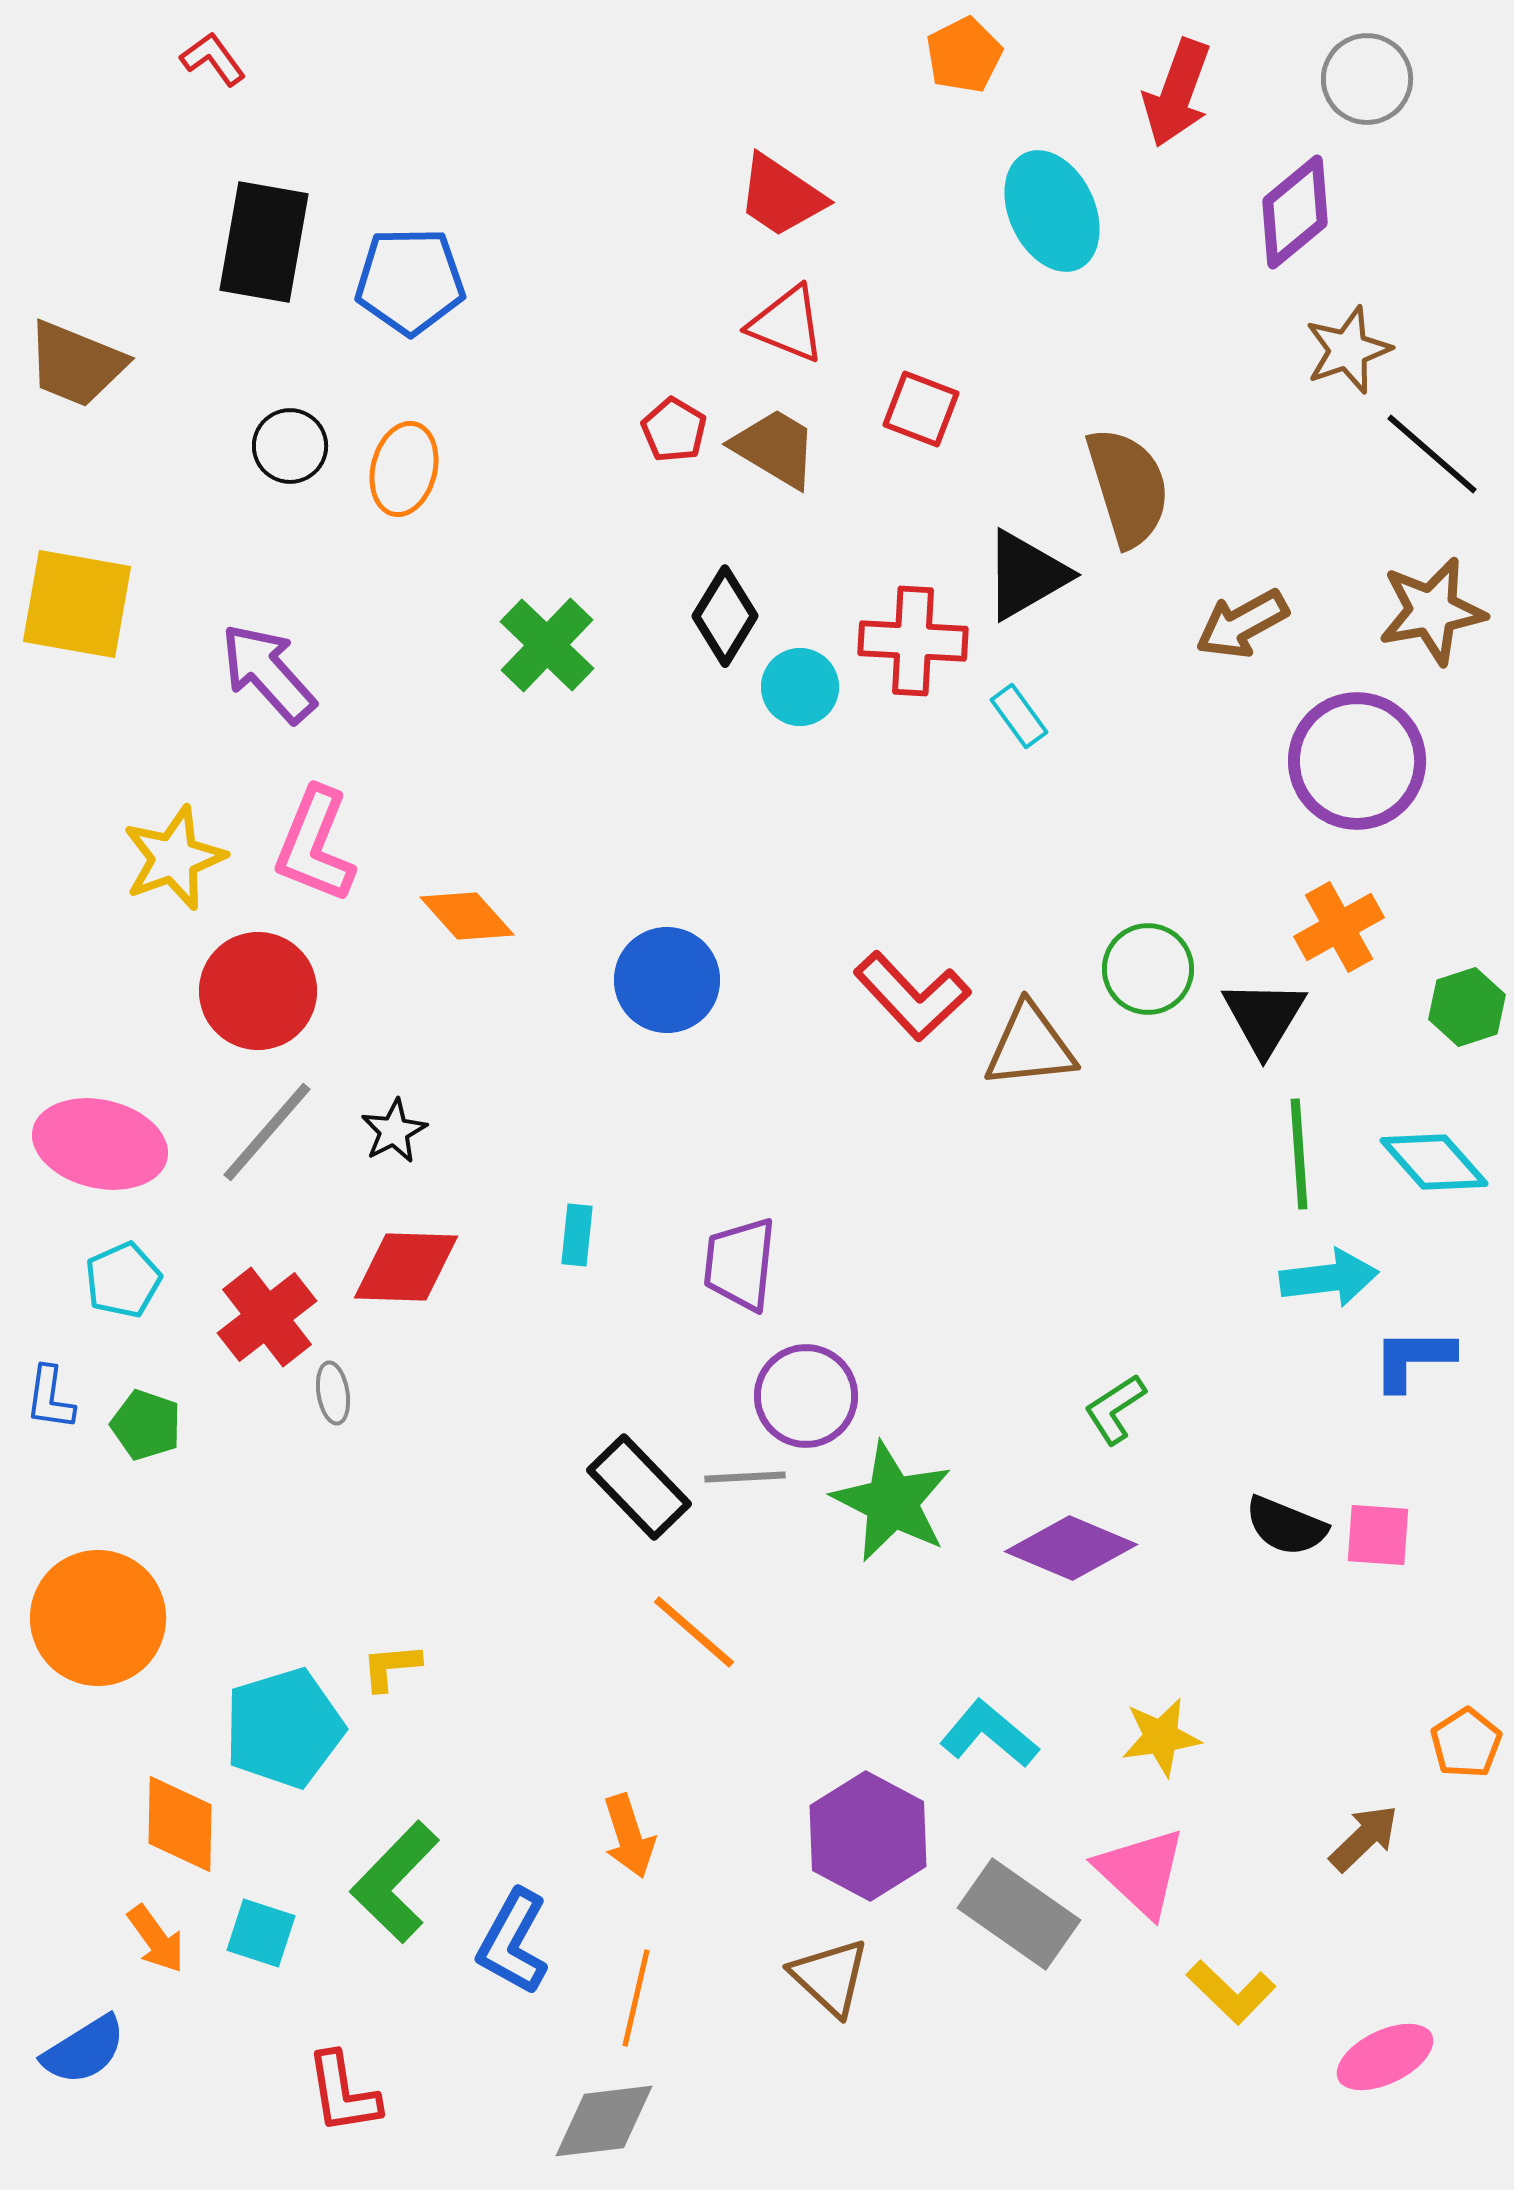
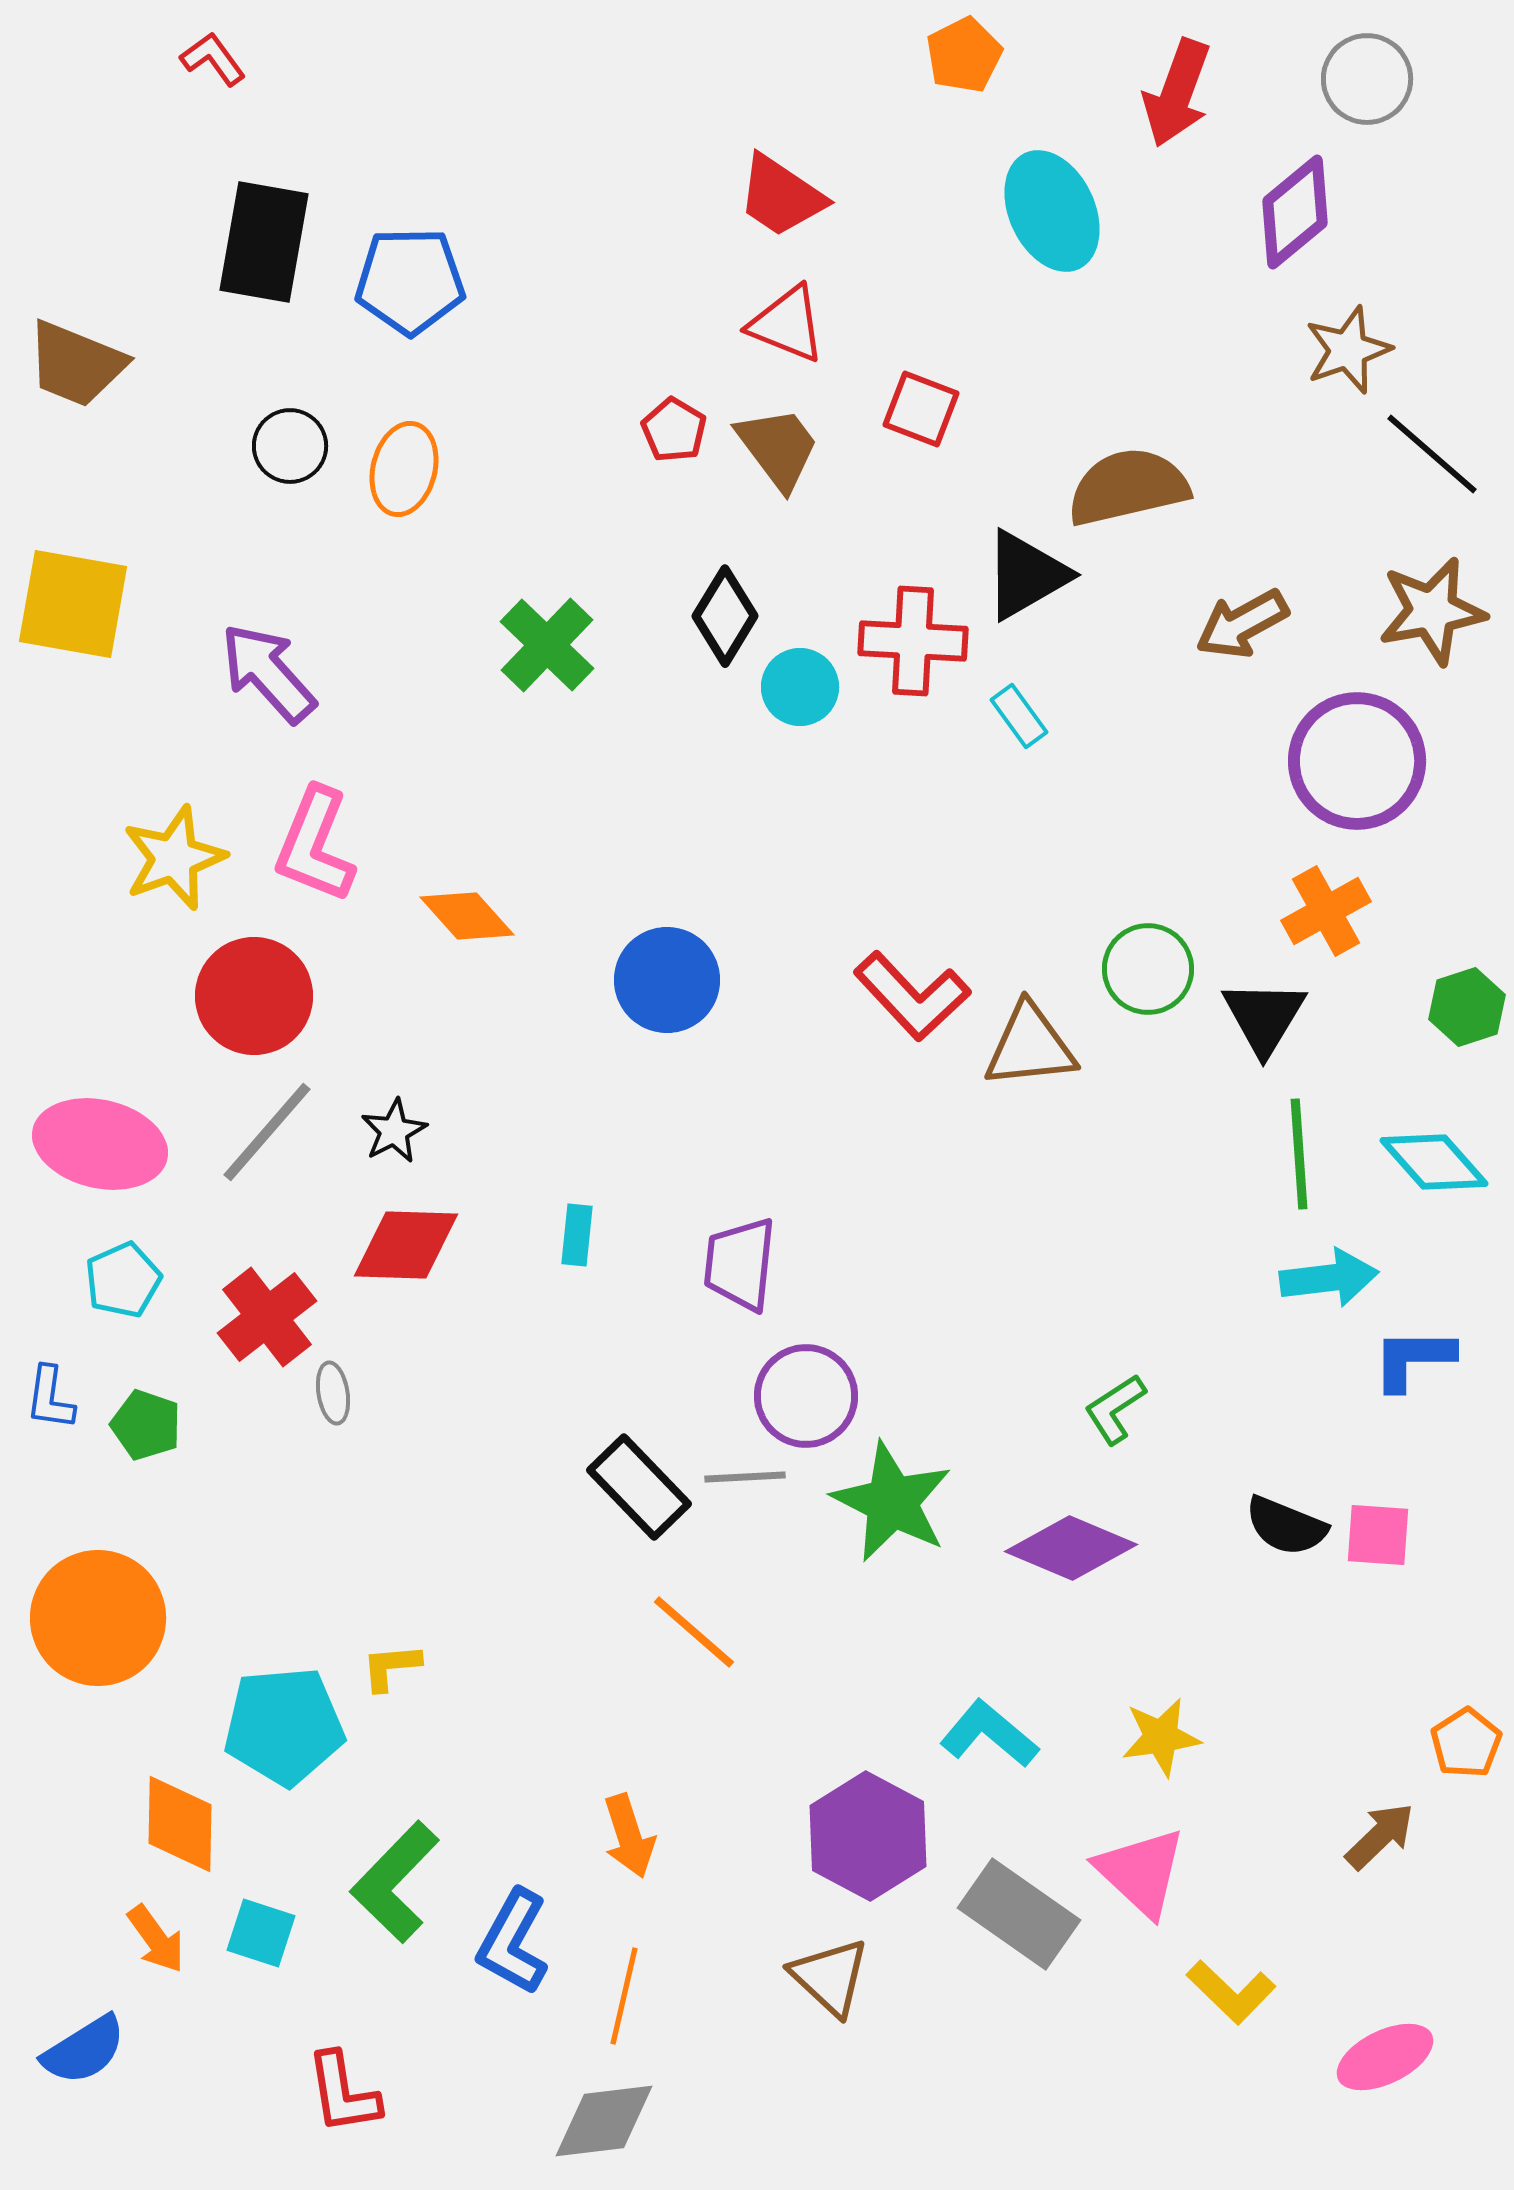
brown trapezoid at (775, 448): moved 3 px right; rotated 22 degrees clockwise
brown semicircle at (1128, 487): rotated 86 degrees counterclockwise
yellow square at (77, 604): moved 4 px left
orange cross at (1339, 927): moved 13 px left, 16 px up
red circle at (258, 991): moved 4 px left, 5 px down
red diamond at (406, 1267): moved 22 px up
cyan pentagon at (284, 1728): moved 2 px up; rotated 12 degrees clockwise
brown arrow at (1364, 1838): moved 16 px right, 2 px up
orange line at (636, 1998): moved 12 px left, 2 px up
